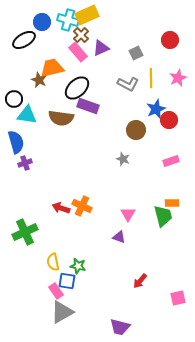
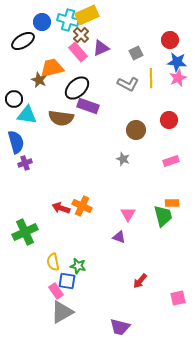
black ellipse at (24, 40): moved 1 px left, 1 px down
blue star at (156, 109): moved 21 px right, 47 px up; rotated 30 degrees clockwise
